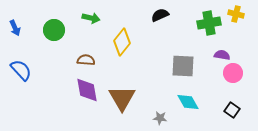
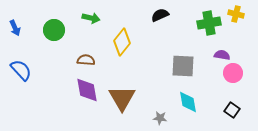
cyan diamond: rotated 20 degrees clockwise
